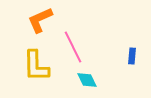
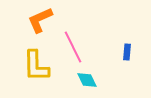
blue rectangle: moved 5 px left, 4 px up
